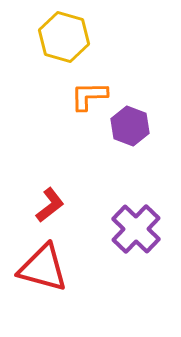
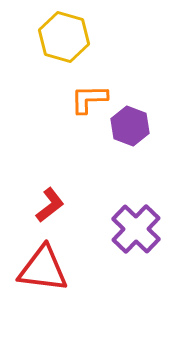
orange L-shape: moved 3 px down
red triangle: moved 1 px down; rotated 8 degrees counterclockwise
